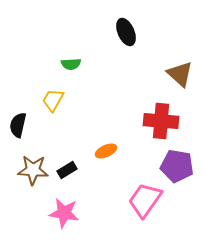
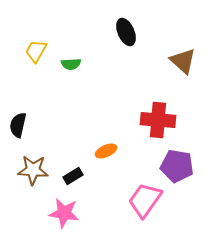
brown triangle: moved 3 px right, 13 px up
yellow trapezoid: moved 17 px left, 49 px up
red cross: moved 3 px left, 1 px up
black rectangle: moved 6 px right, 6 px down
